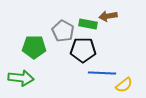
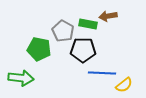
green pentagon: moved 5 px right, 2 px down; rotated 10 degrees clockwise
